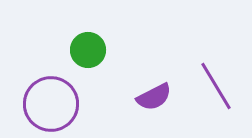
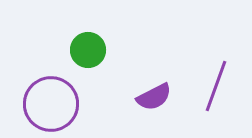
purple line: rotated 51 degrees clockwise
